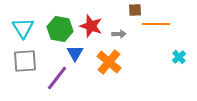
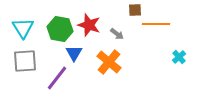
red star: moved 2 px left, 1 px up
gray arrow: moved 2 px left; rotated 40 degrees clockwise
blue triangle: moved 1 px left
